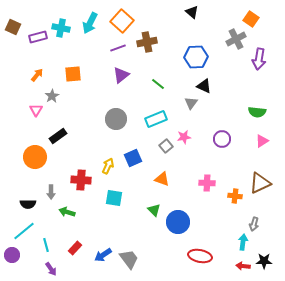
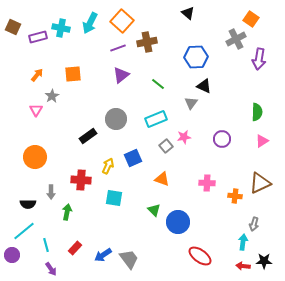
black triangle at (192, 12): moved 4 px left, 1 px down
green semicircle at (257, 112): rotated 96 degrees counterclockwise
black rectangle at (58, 136): moved 30 px right
green arrow at (67, 212): rotated 84 degrees clockwise
red ellipse at (200, 256): rotated 25 degrees clockwise
